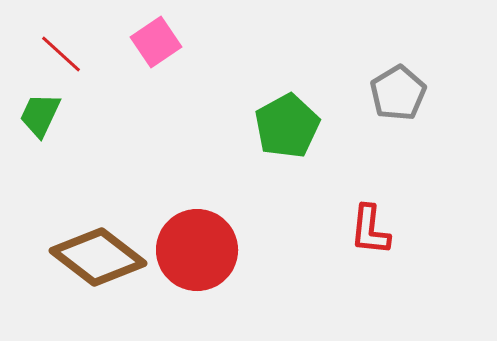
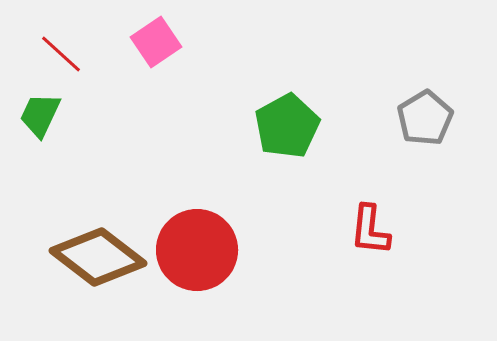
gray pentagon: moved 27 px right, 25 px down
